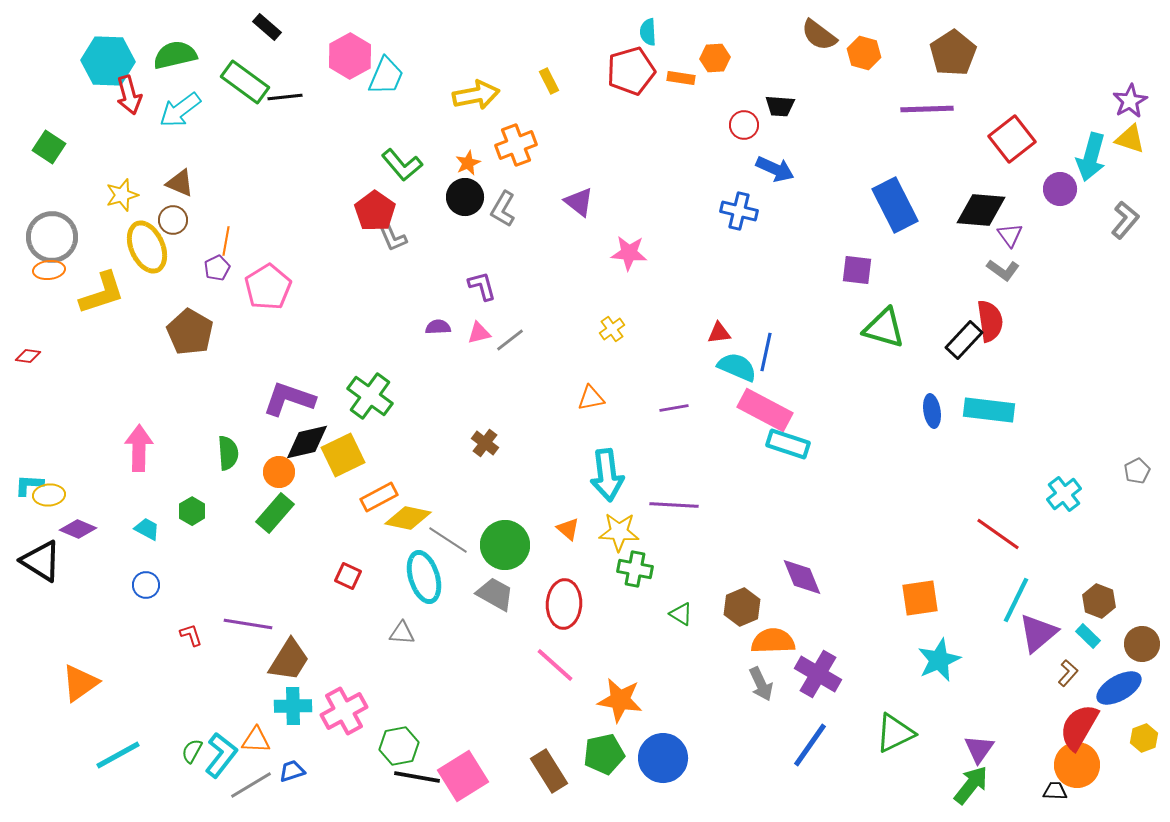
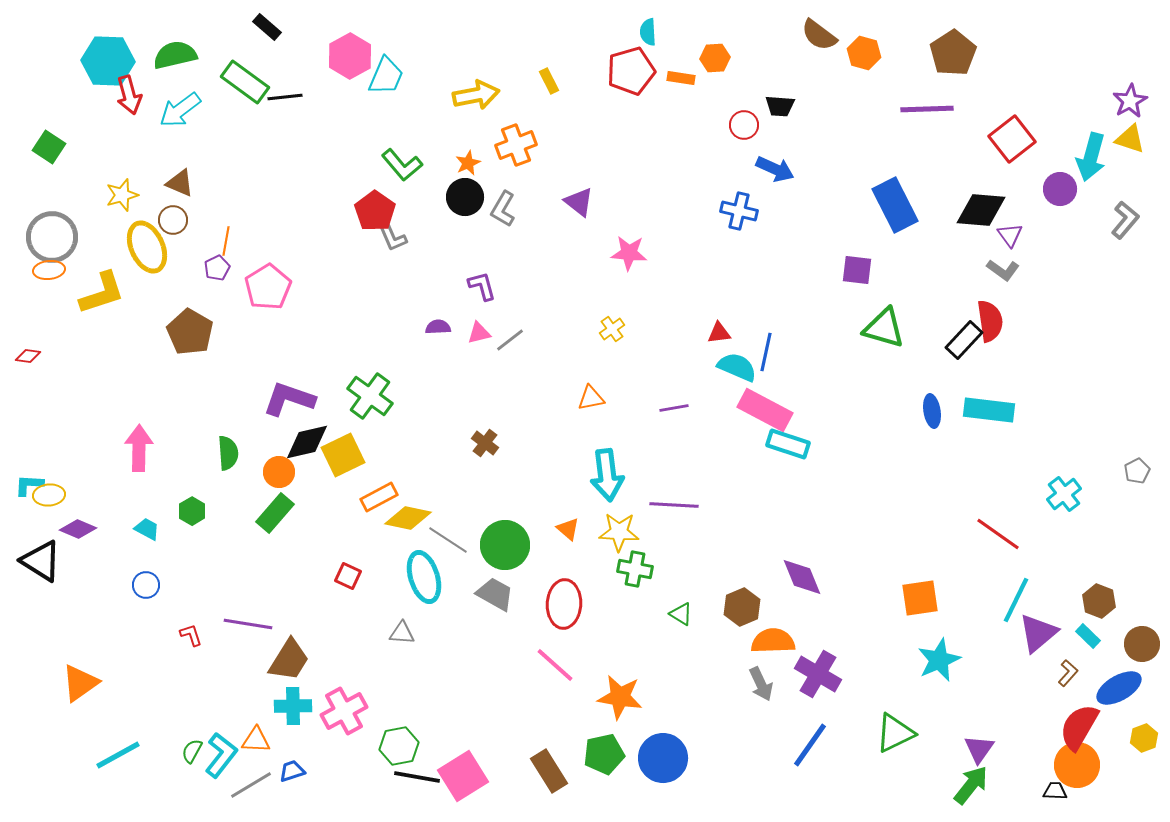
orange star at (620, 700): moved 3 px up
